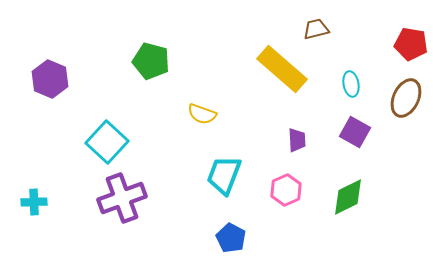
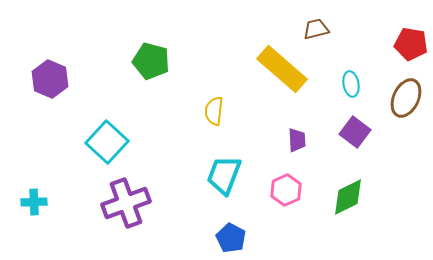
yellow semicircle: moved 12 px right, 3 px up; rotated 76 degrees clockwise
purple square: rotated 8 degrees clockwise
purple cross: moved 4 px right, 5 px down
